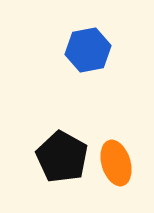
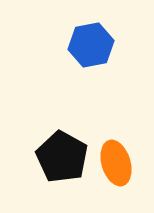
blue hexagon: moved 3 px right, 5 px up
